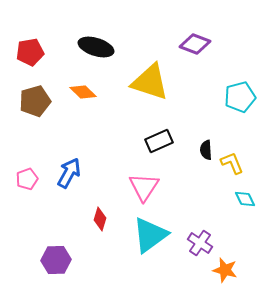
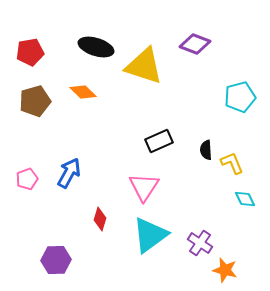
yellow triangle: moved 6 px left, 16 px up
